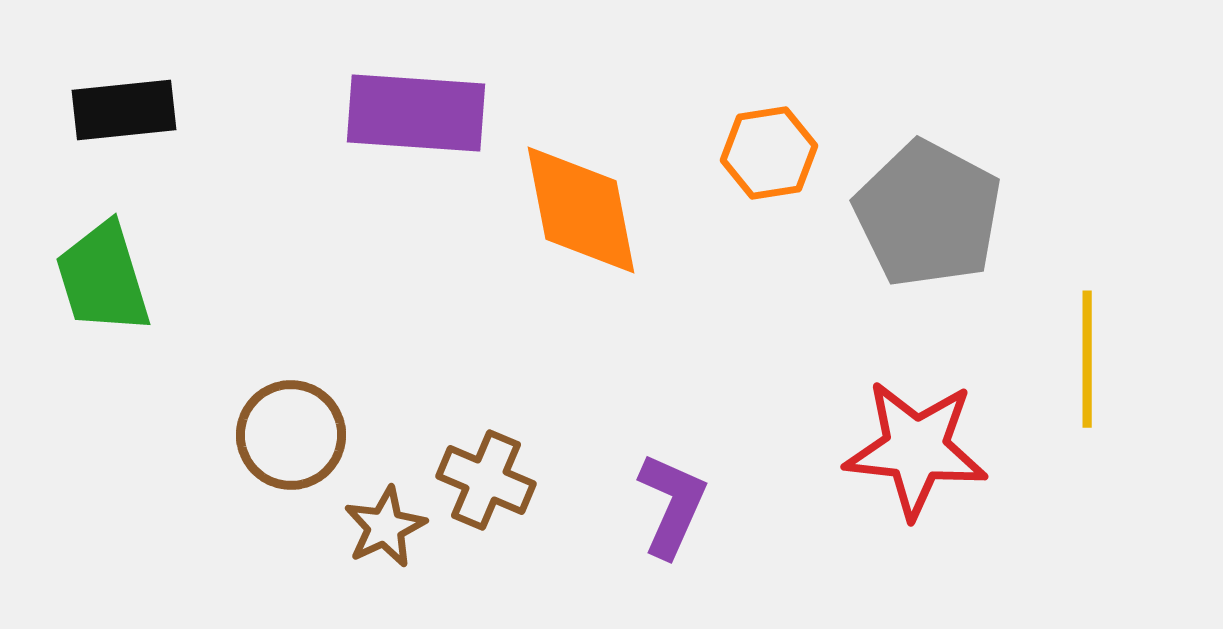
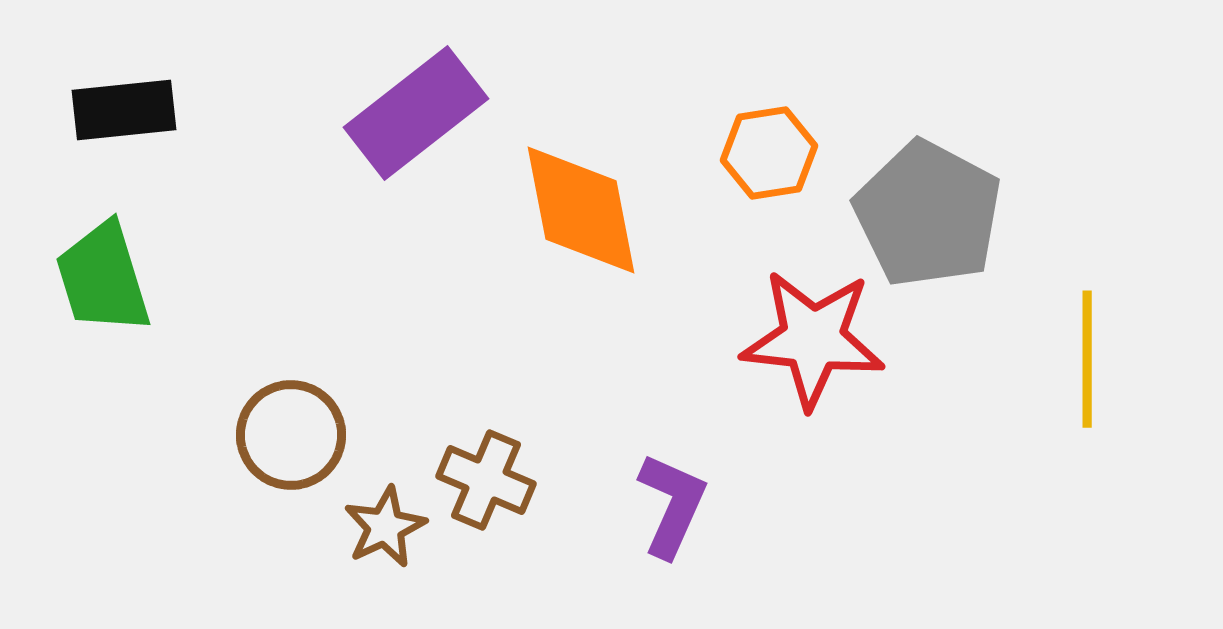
purple rectangle: rotated 42 degrees counterclockwise
red star: moved 103 px left, 110 px up
